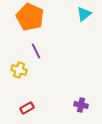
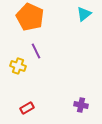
yellow cross: moved 1 px left, 4 px up
